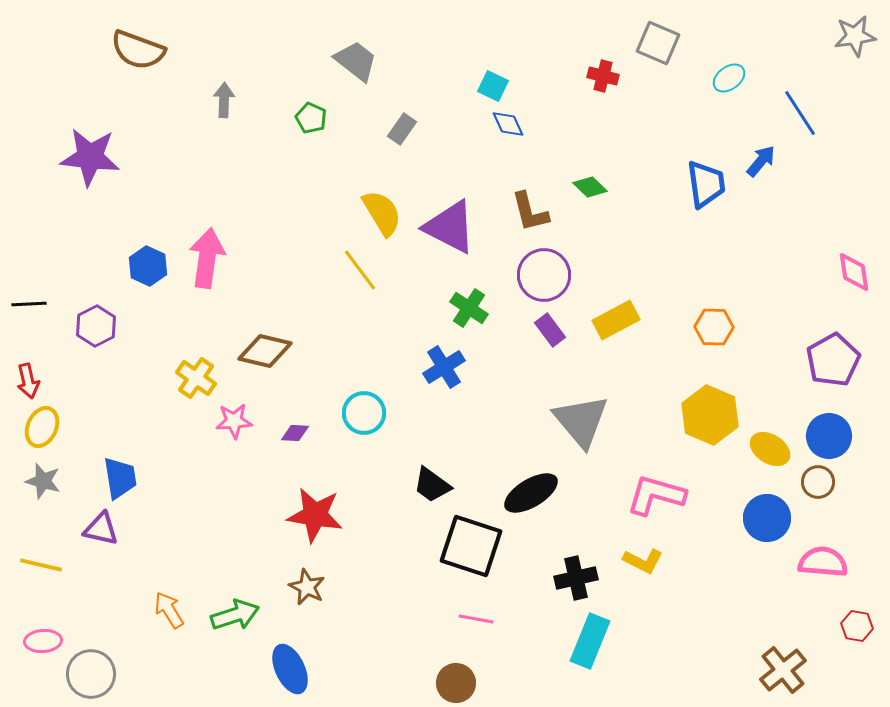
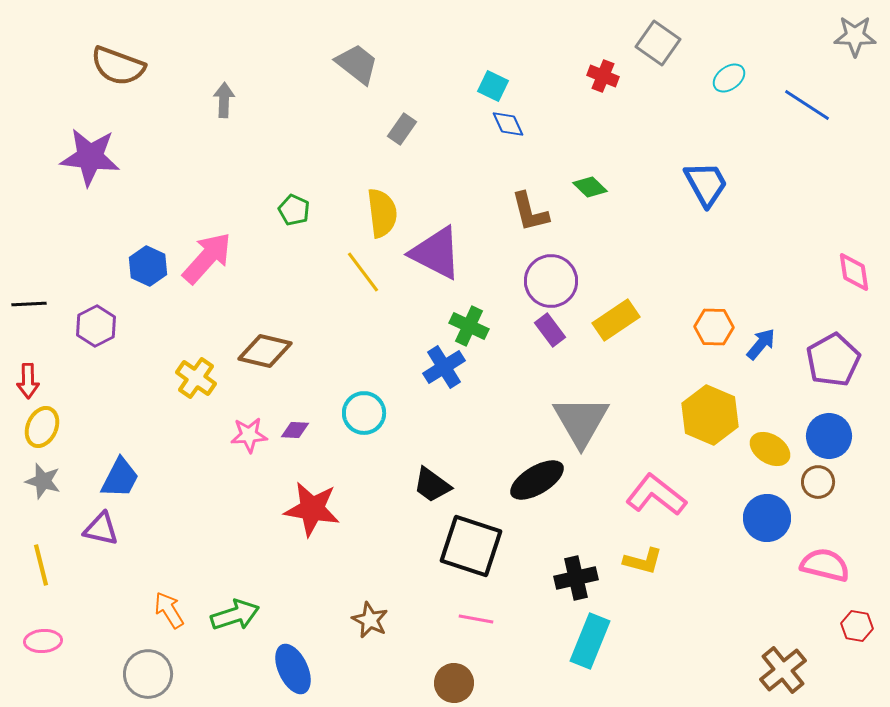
gray star at (855, 36): rotated 9 degrees clockwise
gray square at (658, 43): rotated 12 degrees clockwise
brown semicircle at (138, 50): moved 20 px left, 16 px down
gray trapezoid at (356, 61): moved 1 px right, 3 px down
red cross at (603, 76): rotated 8 degrees clockwise
blue line at (800, 113): moved 7 px right, 8 px up; rotated 24 degrees counterclockwise
green pentagon at (311, 118): moved 17 px left, 92 px down
blue arrow at (761, 161): moved 183 px down
blue trapezoid at (706, 184): rotated 21 degrees counterclockwise
yellow semicircle at (382, 213): rotated 24 degrees clockwise
purple triangle at (450, 227): moved 14 px left, 26 px down
pink arrow at (207, 258): rotated 34 degrees clockwise
yellow line at (360, 270): moved 3 px right, 2 px down
purple circle at (544, 275): moved 7 px right, 6 px down
green cross at (469, 308): moved 18 px down; rotated 9 degrees counterclockwise
yellow rectangle at (616, 320): rotated 6 degrees counterclockwise
red arrow at (28, 381): rotated 12 degrees clockwise
pink star at (234, 421): moved 15 px right, 14 px down
gray triangle at (581, 421): rotated 10 degrees clockwise
purple diamond at (295, 433): moved 3 px up
blue trapezoid at (120, 478): rotated 36 degrees clockwise
black ellipse at (531, 493): moved 6 px right, 13 px up
pink L-shape at (656, 495): rotated 22 degrees clockwise
red star at (315, 515): moved 3 px left, 6 px up
yellow L-shape at (643, 561): rotated 12 degrees counterclockwise
pink semicircle at (823, 562): moved 2 px right, 3 px down; rotated 9 degrees clockwise
yellow line at (41, 565): rotated 63 degrees clockwise
brown star at (307, 587): moved 63 px right, 33 px down
blue ellipse at (290, 669): moved 3 px right
gray circle at (91, 674): moved 57 px right
brown circle at (456, 683): moved 2 px left
